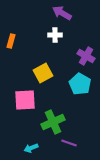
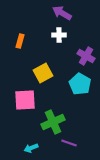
white cross: moved 4 px right
orange rectangle: moved 9 px right
